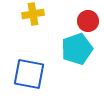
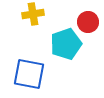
red circle: moved 1 px down
cyan pentagon: moved 11 px left, 5 px up
